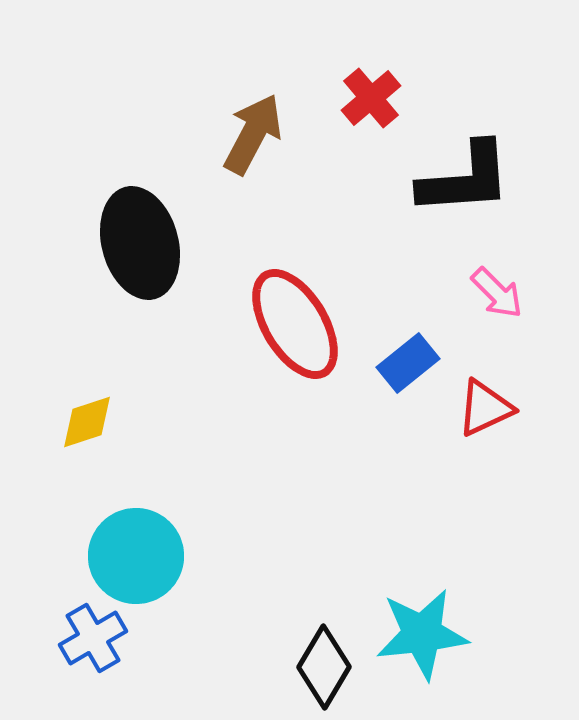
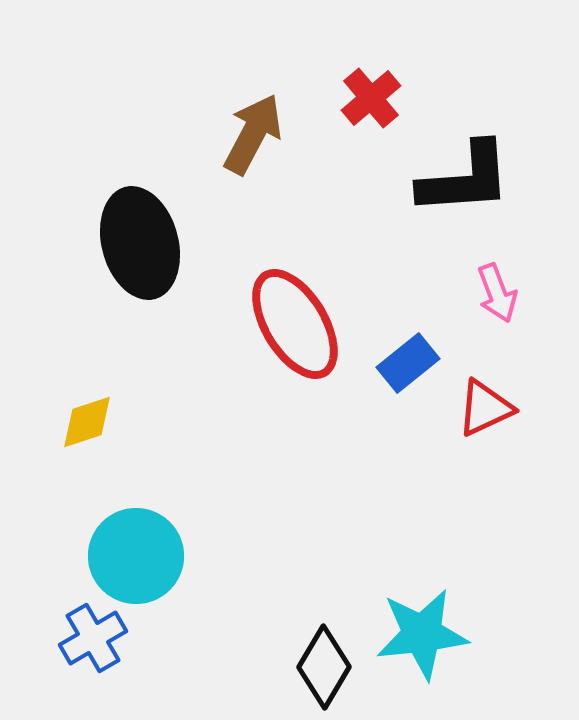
pink arrow: rotated 24 degrees clockwise
